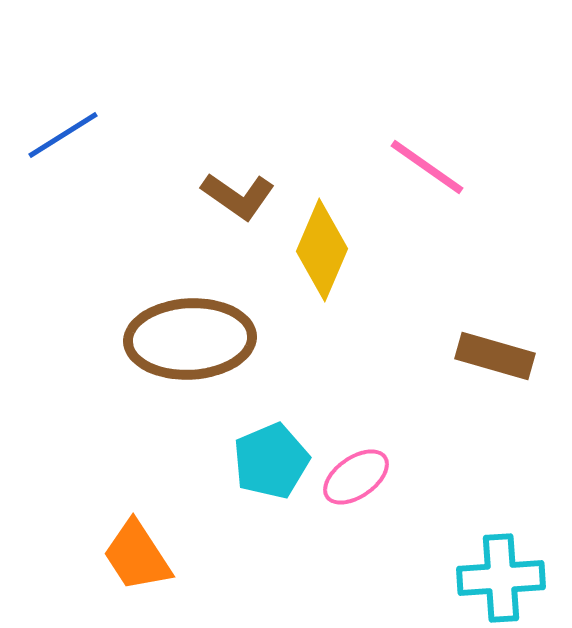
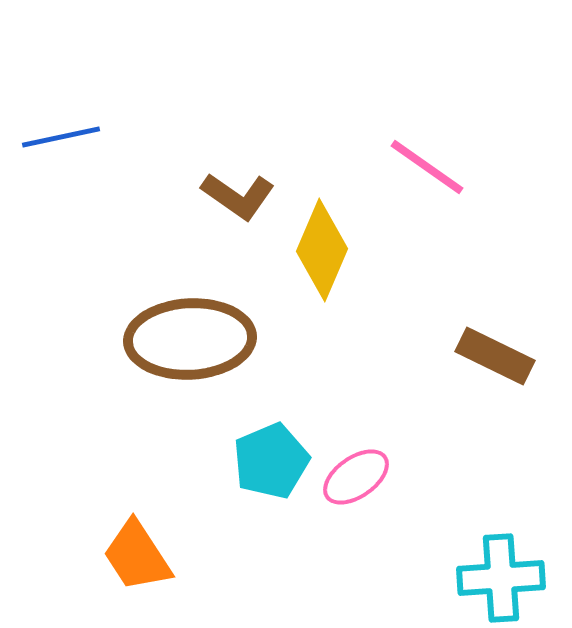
blue line: moved 2 px left, 2 px down; rotated 20 degrees clockwise
brown rectangle: rotated 10 degrees clockwise
